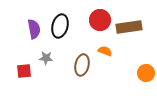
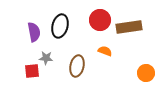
purple semicircle: moved 3 px down
brown ellipse: moved 5 px left, 1 px down
red square: moved 8 px right
